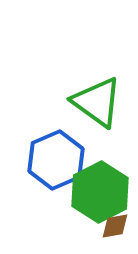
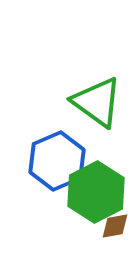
blue hexagon: moved 1 px right, 1 px down
green hexagon: moved 4 px left
